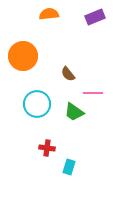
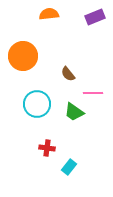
cyan rectangle: rotated 21 degrees clockwise
